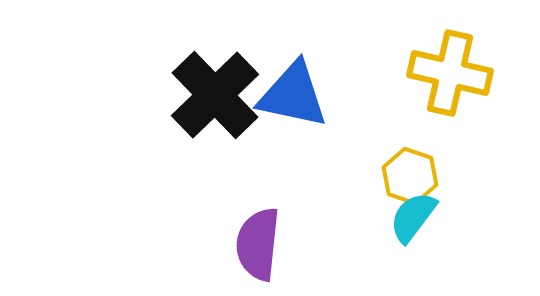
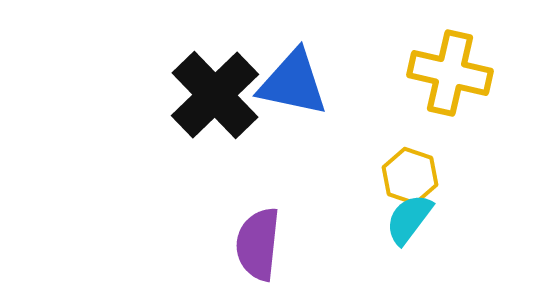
blue triangle: moved 12 px up
cyan semicircle: moved 4 px left, 2 px down
